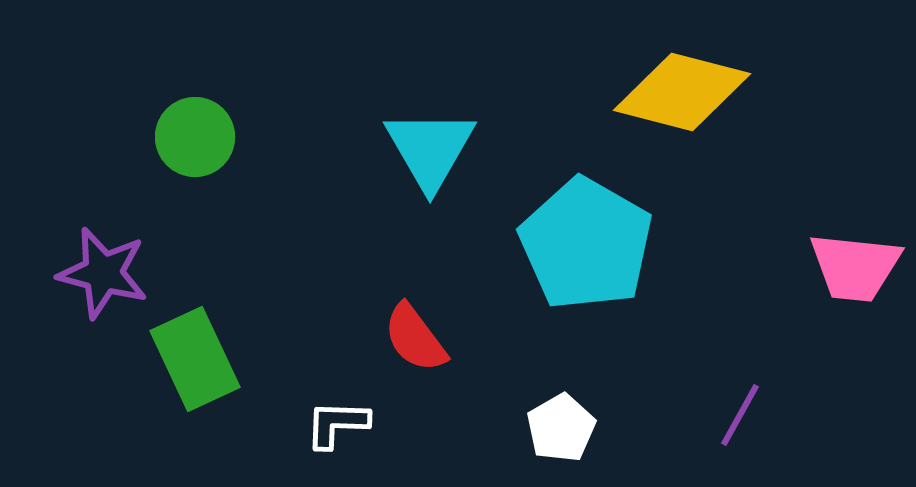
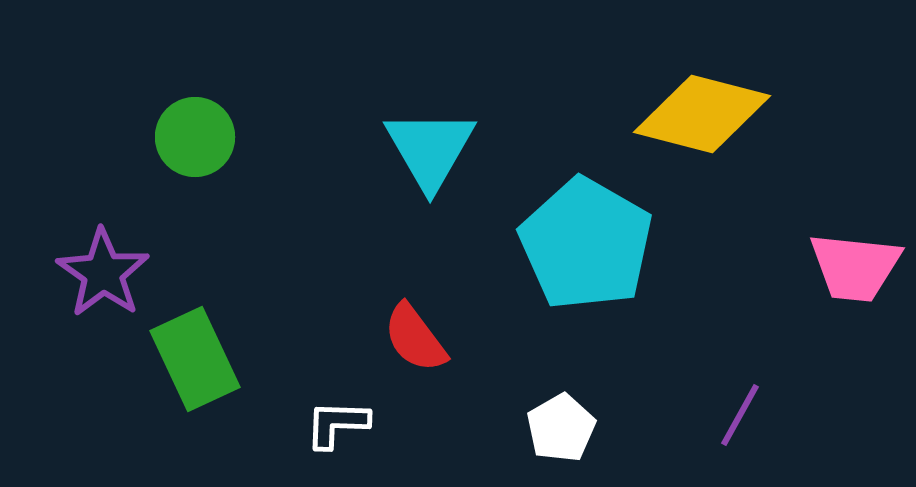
yellow diamond: moved 20 px right, 22 px down
purple star: rotated 20 degrees clockwise
